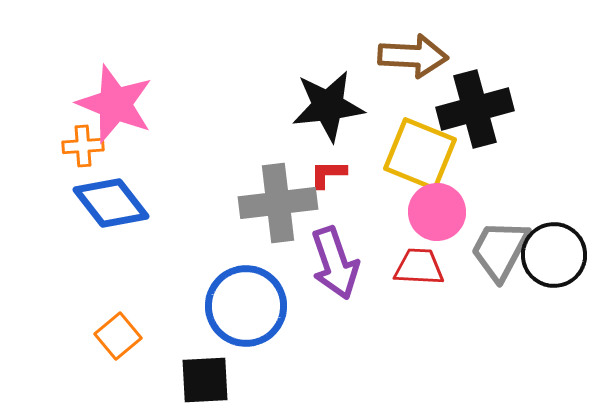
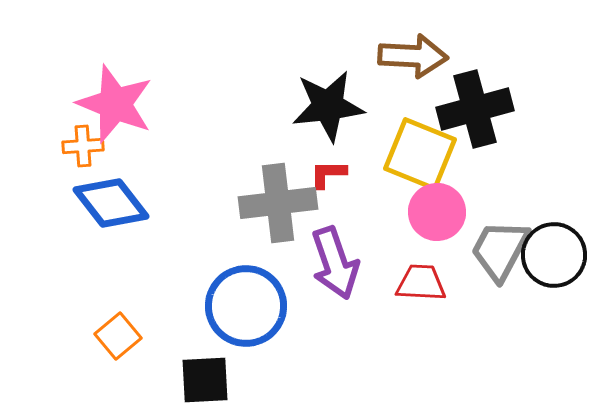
red trapezoid: moved 2 px right, 16 px down
